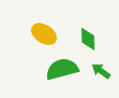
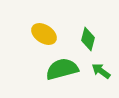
green diamond: rotated 15 degrees clockwise
